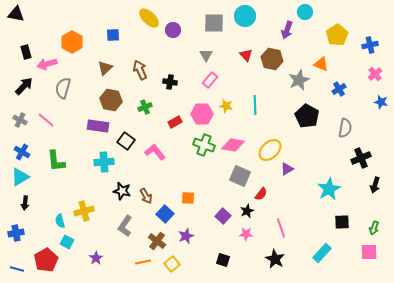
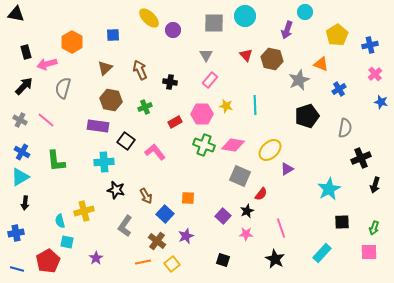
black pentagon at (307, 116): rotated 25 degrees clockwise
black star at (122, 191): moved 6 px left, 1 px up
cyan square at (67, 242): rotated 16 degrees counterclockwise
red pentagon at (46, 260): moved 2 px right, 1 px down
